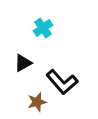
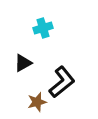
cyan cross: rotated 18 degrees clockwise
black L-shape: rotated 88 degrees counterclockwise
